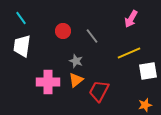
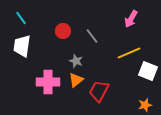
white square: rotated 30 degrees clockwise
